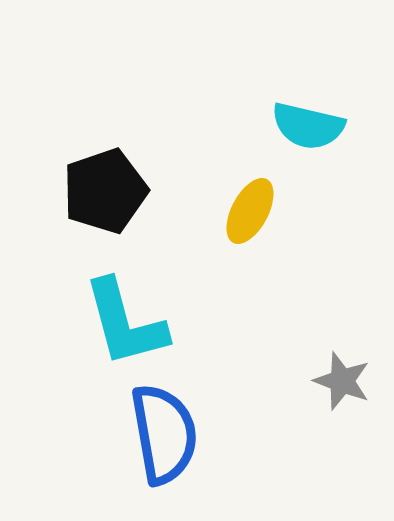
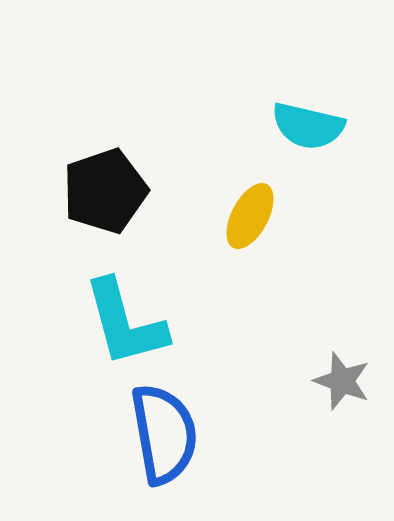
yellow ellipse: moved 5 px down
